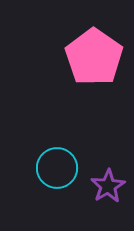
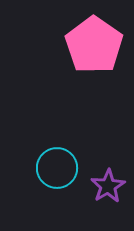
pink pentagon: moved 12 px up
